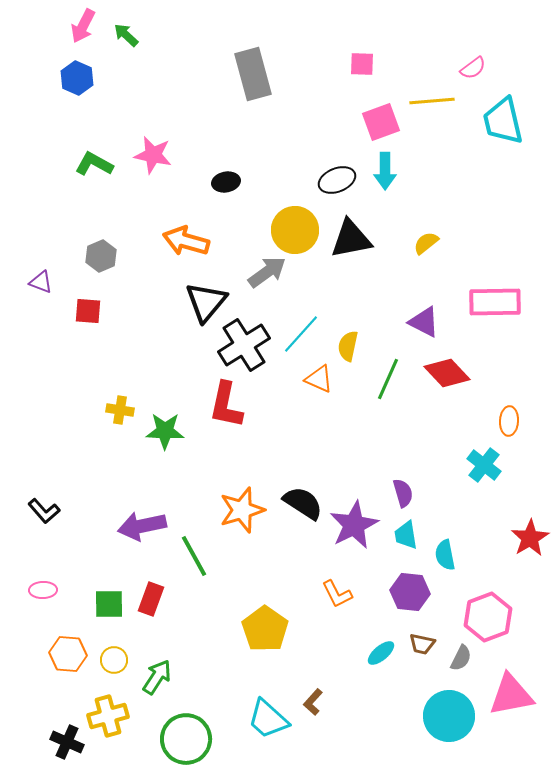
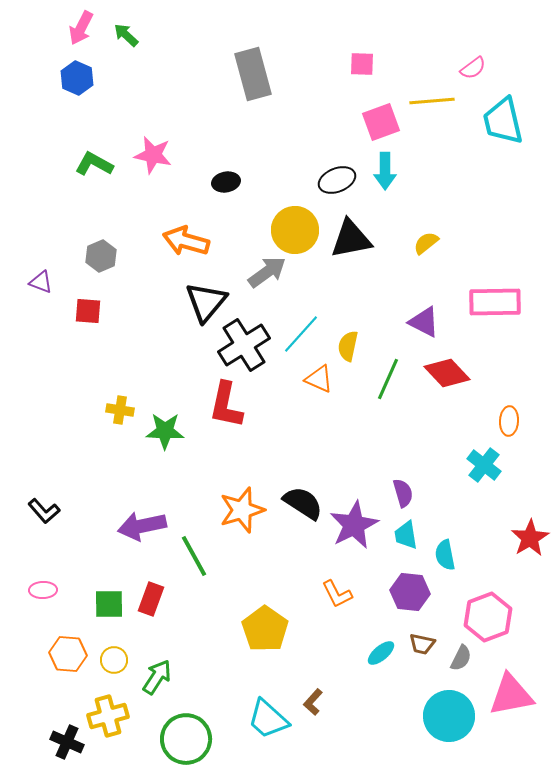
pink arrow at (83, 26): moved 2 px left, 2 px down
